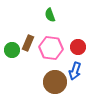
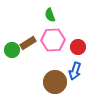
brown rectangle: rotated 35 degrees clockwise
pink hexagon: moved 2 px right, 8 px up; rotated 10 degrees counterclockwise
